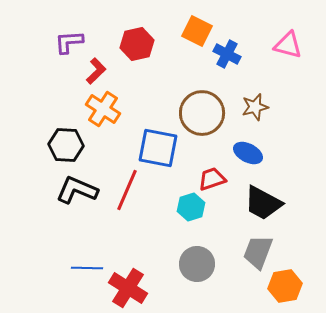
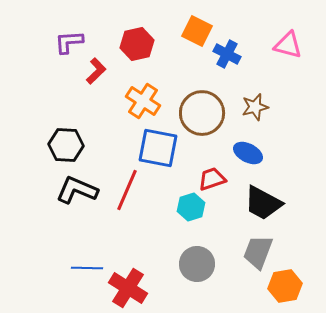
orange cross: moved 40 px right, 8 px up
